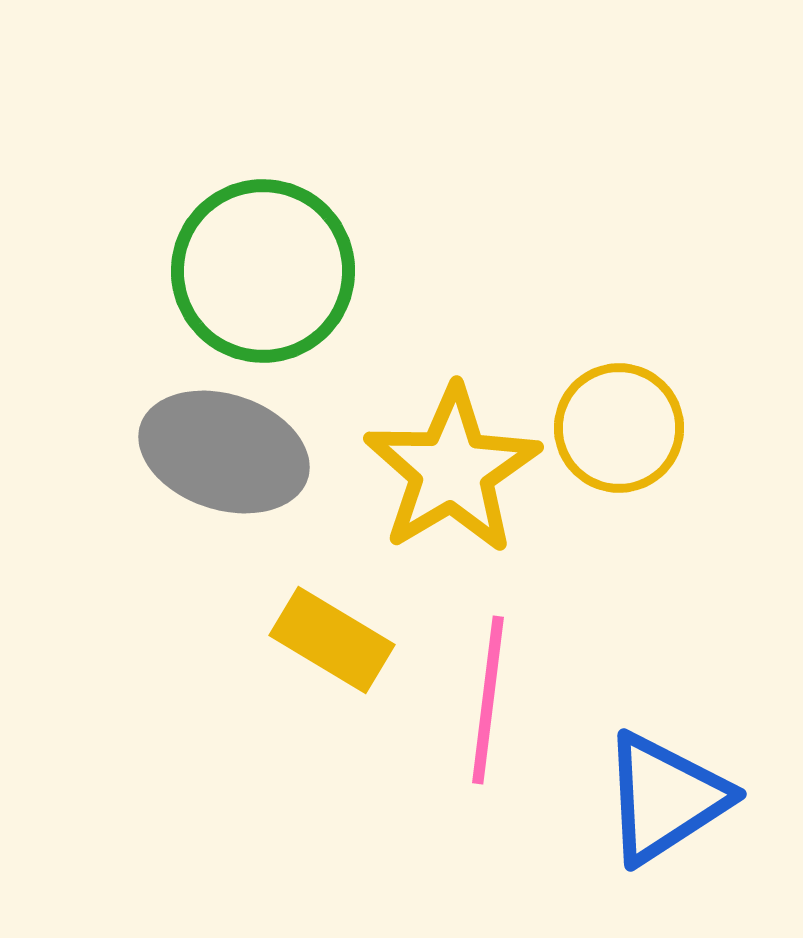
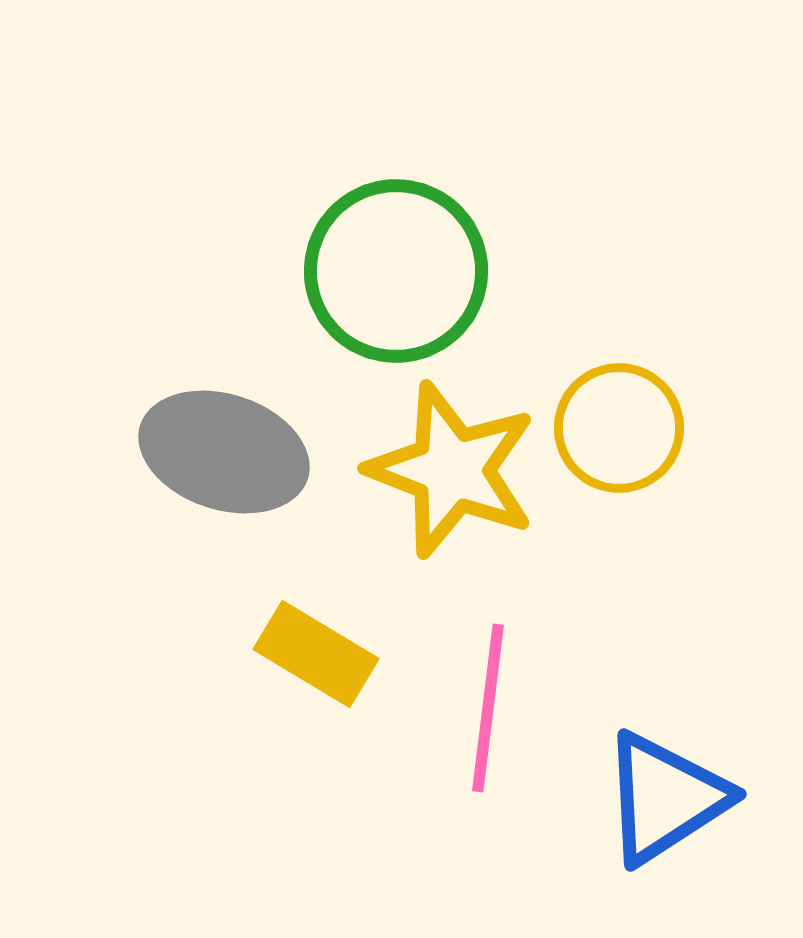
green circle: moved 133 px right
yellow star: rotated 20 degrees counterclockwise
yellow rectangle: moved 16 px left, 14 px down
pink line: moved 8 px down
